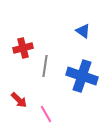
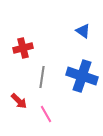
gray line: moved 3 px left, 11 px down
red arrow: moved 1 px down
